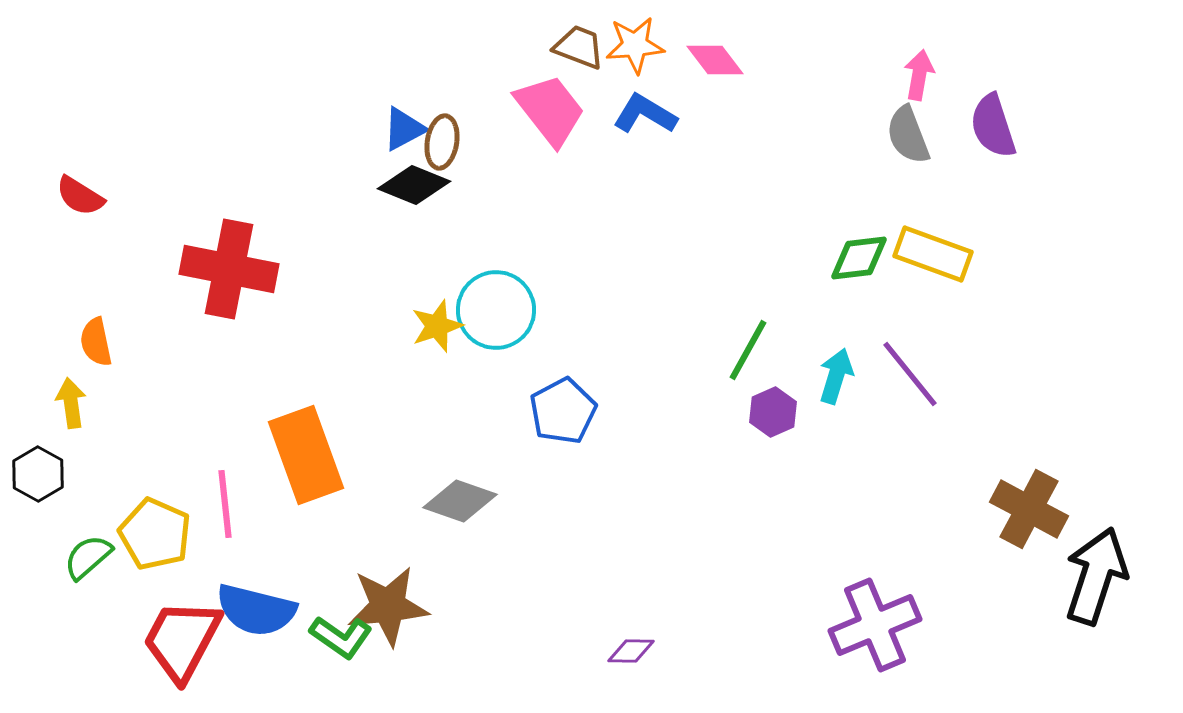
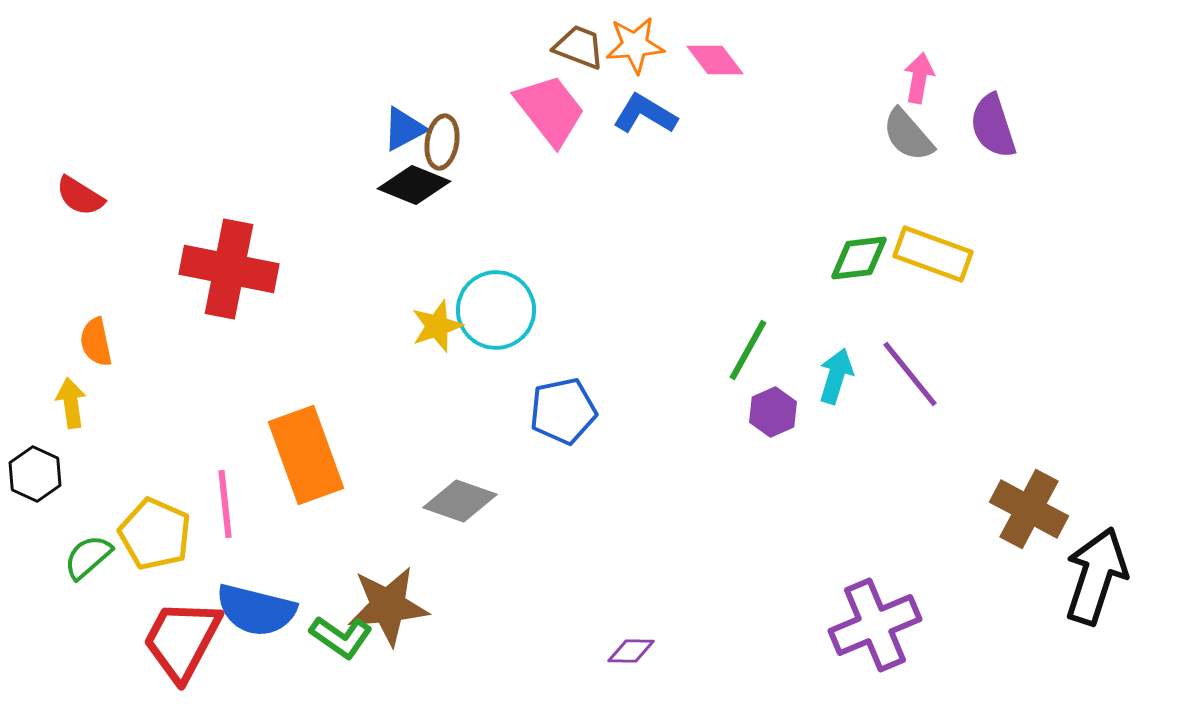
pink arrow: moved 3 px down
gray semicircle: rotated 20 degrees counterclockwise
blue pentagon: rotated 16 degrees clockwise
black hexagon: moved 3 px left; rotated 4 degrees counterclockwise
